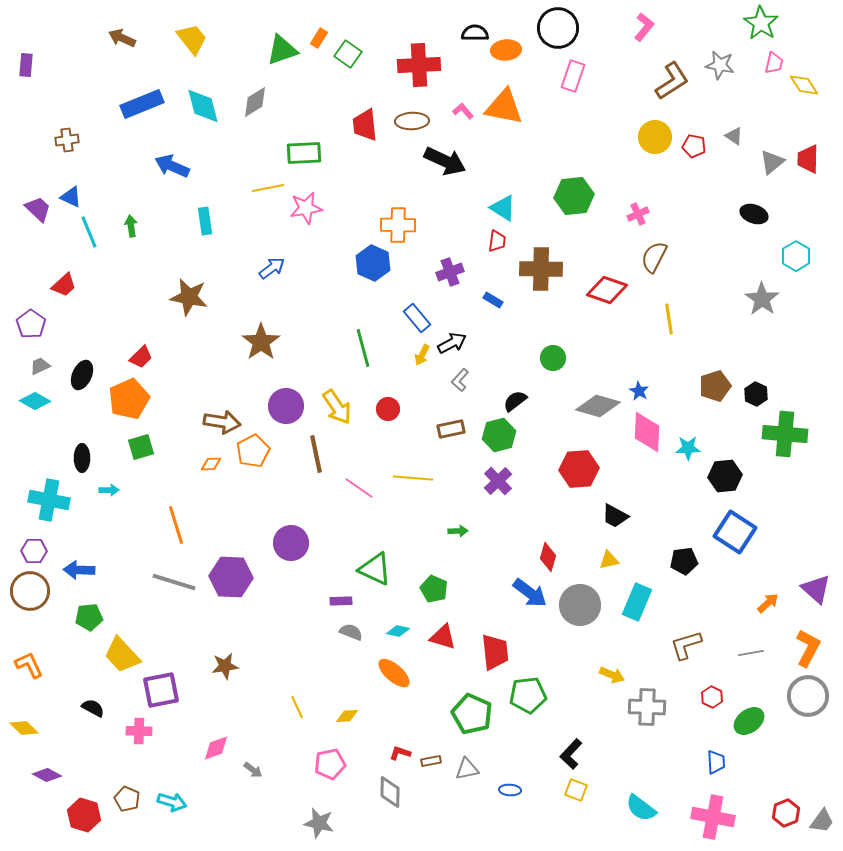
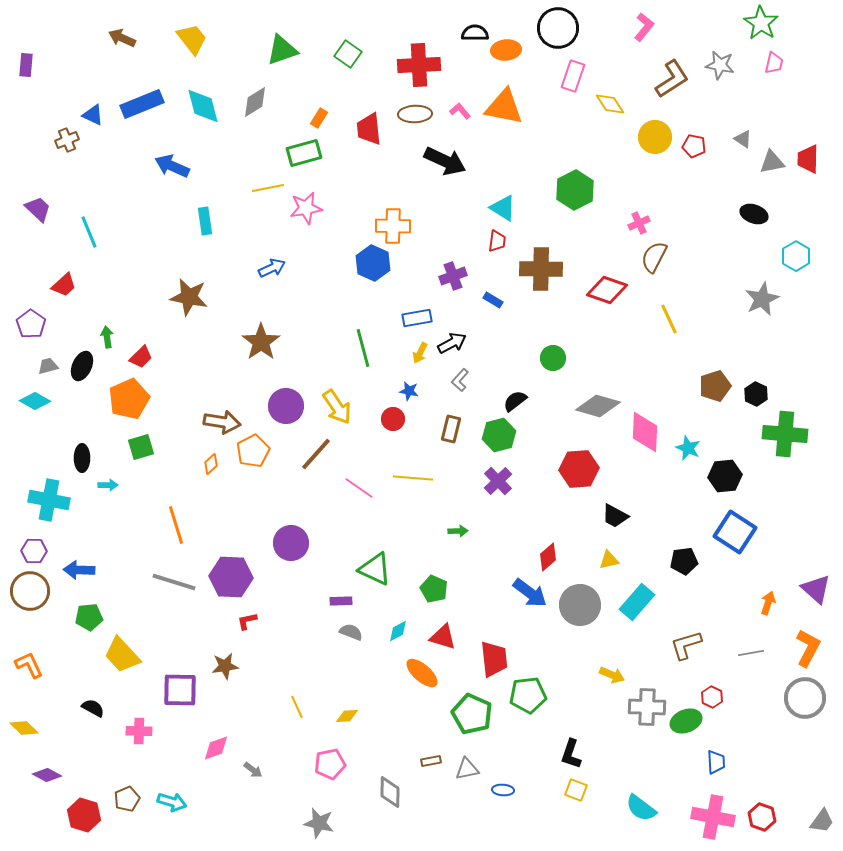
orange rectangle at (319, 38): moved 80 px down
brown L-shape at (672, 81): moved 2 px up
yellow diamond at (804, 85): moved 194 px left, 19 px down
pink L-shape at (463, 111): moved 3 px left
brown ellipse at (412, 121): moved 3 px right, 7 px up
red trapezoid at (365, 125): moved 4 px right, 4 px down
gray triangle at (734, 136): moved 9 px right, 3 px down
brown cross at (67, 140): rotated 15 degrees counterclockwise
green rectangle at (304, 153): rotated 12 degrees counterclockwise
gray triangle at (772, 162): rotated 28 degrees clockwise
green hexagon at (574, 196): moved 1 px right, 6 px up; rotated 21 degrees counterclockwise
blue triangle at (71, 197): moved 22 px right, 82 px up
pink cross at (638, 214): moved 1 px right, 9 px down
orange cross at (398, 225): moved 5 px left, 1 px down
green arrow at (131, 226): moved 24 px left, 111 px down
blue arrow at (272, 268): rotated 12 degrees clockwise
purple cross at (450, 272): moved 3 px right, 4 px down
gray star at (762, 299): rotated 12 degrees clockwise
blue rectangle at (417, 318): rotated 60 degrees counterclockwise
yellow line at (669, 319): rotated 16 degrees counterclockwise
yellow arrow at (422, 355): moved 2 px left, 2 px up
gray trapezoid at (40, 366): moved 8 px right; rotated 10 degrees clockwise
black ellipse at (82, 375): moved 9 px up
blue star at (639, 391): moved 230 px left; rotated 18 degrees counterclockwise
red circle at (388, 409): moved 5 px right, 10 px down
brown rectangle at (451, 429): rotated 64 degrees counterclockwise
pink diamond at (647, 432): moved 2 px left
cyan star at (688, 448): rotated 25 degrees clockwise
brown line at (316, 454): rotated 54 degrees clockwise
orange diamond at (211, 464): rotated 40 degrees counterclockwise
cyan arrow at (109, 490): moved 1 px left, 5 px up
red diamond at (548, 557): rotated 32 degrees clockwise
cyan rectangle at (637, 602): rotated 18 degrees clockwise
orange arrow at (768, 603): rotated 30 degrees counterclockwise
cyan diamond at (398, 631): rotated 40 degrees counterclockwise
red trapezoid at (495, 652): moved 1 px left, 7 px down
orange ellipse at (394, 673): moved 28 px right
purple square at (161, 690): moved 19 px right; rotated 12 degrees clockwise
gray circle at (808, 696): moved 3 px left, 2 px down
green ellipse at (749, 721): moved 63 px left; rotated 16 degrees clockwise
red L-shape at (400, 753): moved 153 px left, 132 px up; rotated 30 degrees counterclockwise
black L-shape at (571, 754): rotated 24 degrees counterclockwise
blue ellipse at (510, 790): moved 7 px left
brown pentagon at (127, 799): rotated 25 degrees clockwise
red hexagon at (786, 813): moved 24 px left, 4 px down; rotated 20 degrees counterclockwise
